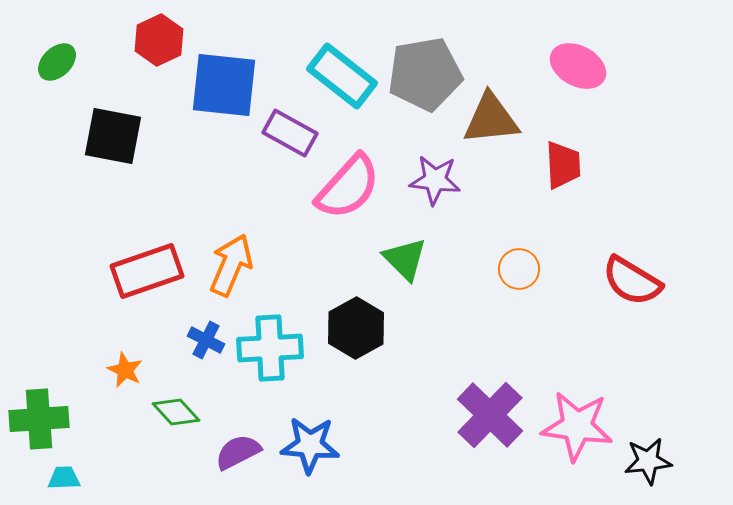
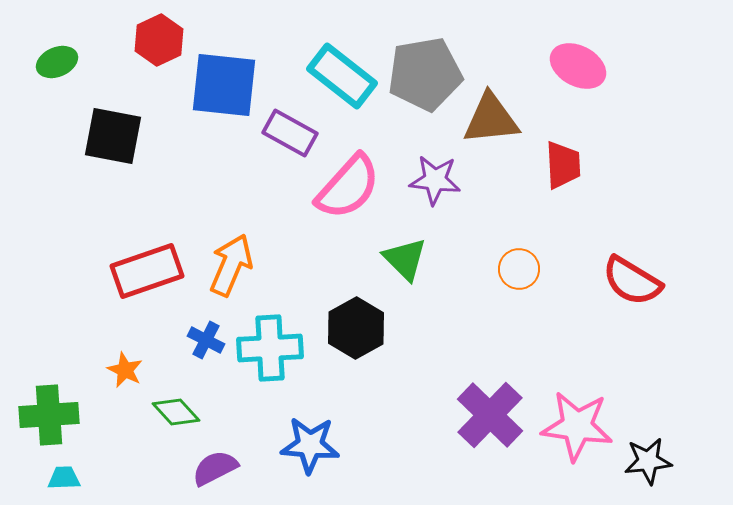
green ellipse: rotated 21 degrees clockwise
green cross: moved 10 px right, 4 px up
purple semicircle: moved 23 px left, 16 px down
